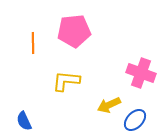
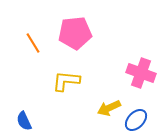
pink pentagon: moved 1 px right, 2 px down
orange line: rotated 30 degrees counterclockwise
yellow arrow: moved 3 px down
blue ellipse: moved 1 px right
